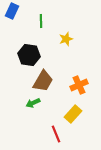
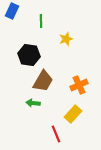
green arrow: rotated 32 degrees clockwise
